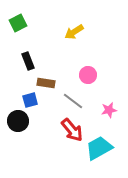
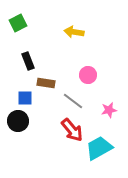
yellow arrow: rotated 42 degrees clockwise
blue square: moved 5 px left, 2 px up; rotated 14 degrees clockwise
